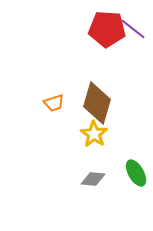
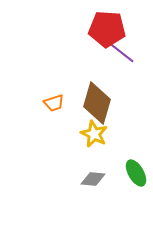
purple line: moved 11 px left, 24 px down
yellow star: rotated 8 degrees counterclockwise
